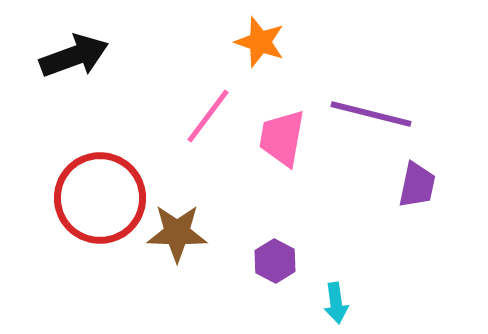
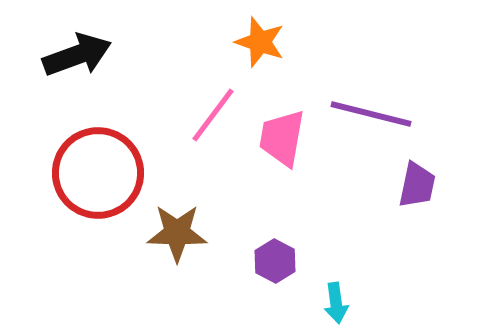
black arrow: moved 3 px right, 1 px up
pink line: moved 5 px right, 1 px up
red circle: moved 2 px left, 25 px up
